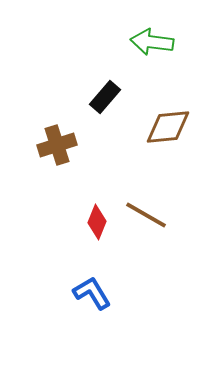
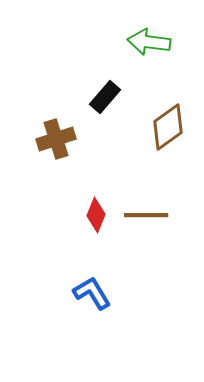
green arrow: moved 3 px left
brown diamond: rotated 30 degrees counterclockwise
brown cross: moved 1 px left, 6 px up
brown line: rotated 30 degrees counterclockwise
red diamond: moved 1 px left, 7 px up
